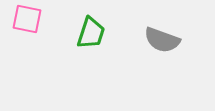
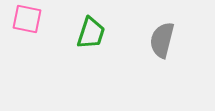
gray semicircle: rotated 84 degrees clockwise
